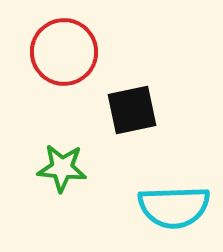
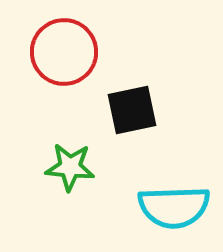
green star: moved 8 px right, 1 px up
